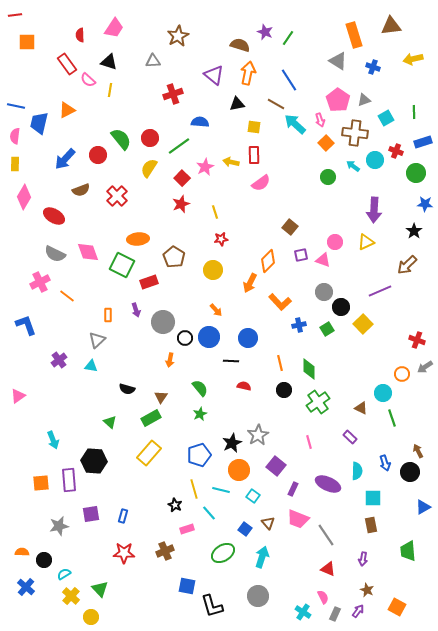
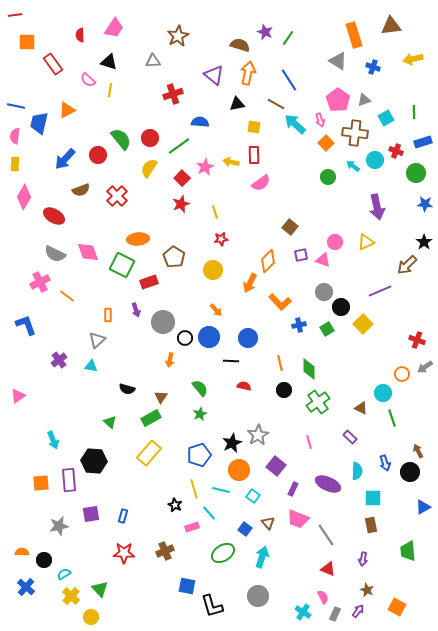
red rectangle at (67, 64): moved 14 px left
purple arrow at (374, 210): moved 3 px right, 3 px up; rotated 15 degrees counterclockwise
black star at (414, 231): moved 10 px right, 11 px down
pink rectangle at (187, 529): moved 5 px right, 2 px up
